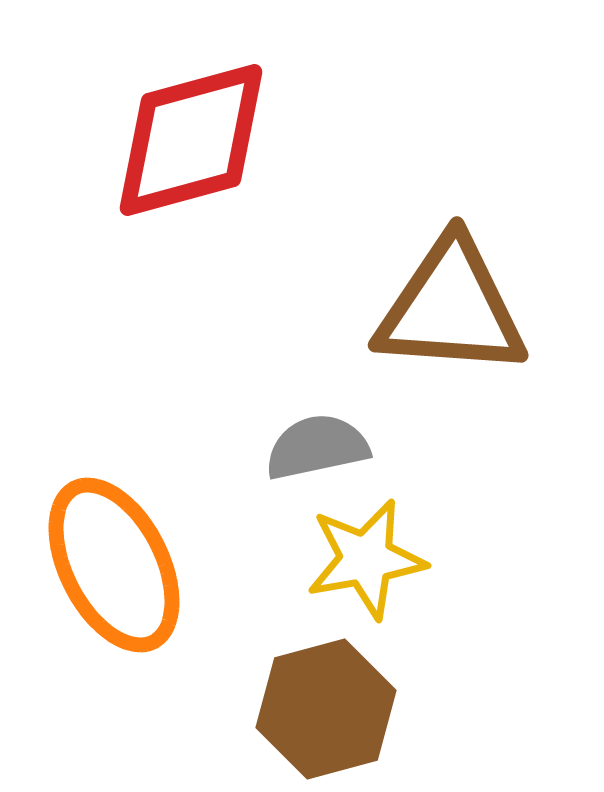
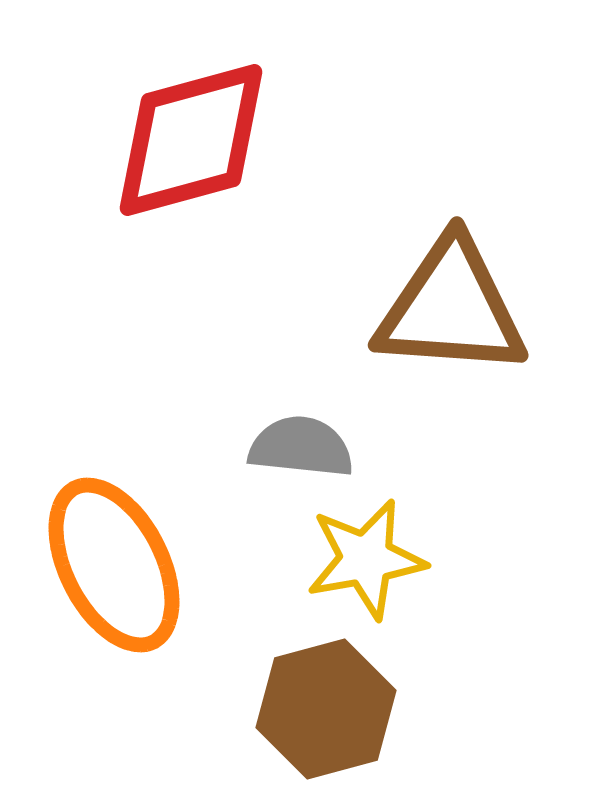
gray semicircle: moved 16 px left; rotated 18 degrees clockwise
